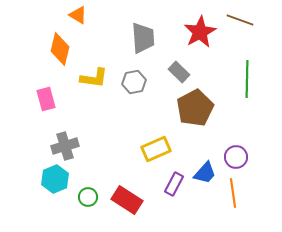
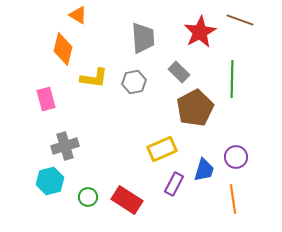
orange diamond: moved 3 px right
green line: moved 15 px left
yellow rectangle: moved 6 px right
blue trapezoid: moved 1 px left, 3 px up; rotated 25 degrees counterclockwise
cyan hexagon: moved 5 px left, 2 px down; rotated 8 degrees clockwise
orange line: moved 6 px down
